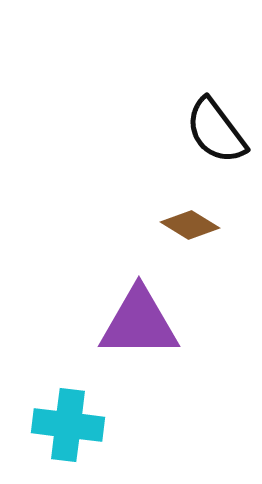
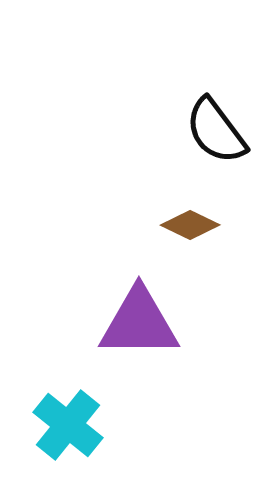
brown diamond: rotated 6 degrees counterclockwise
cyan cross: rotated 32 degrees clockwise
